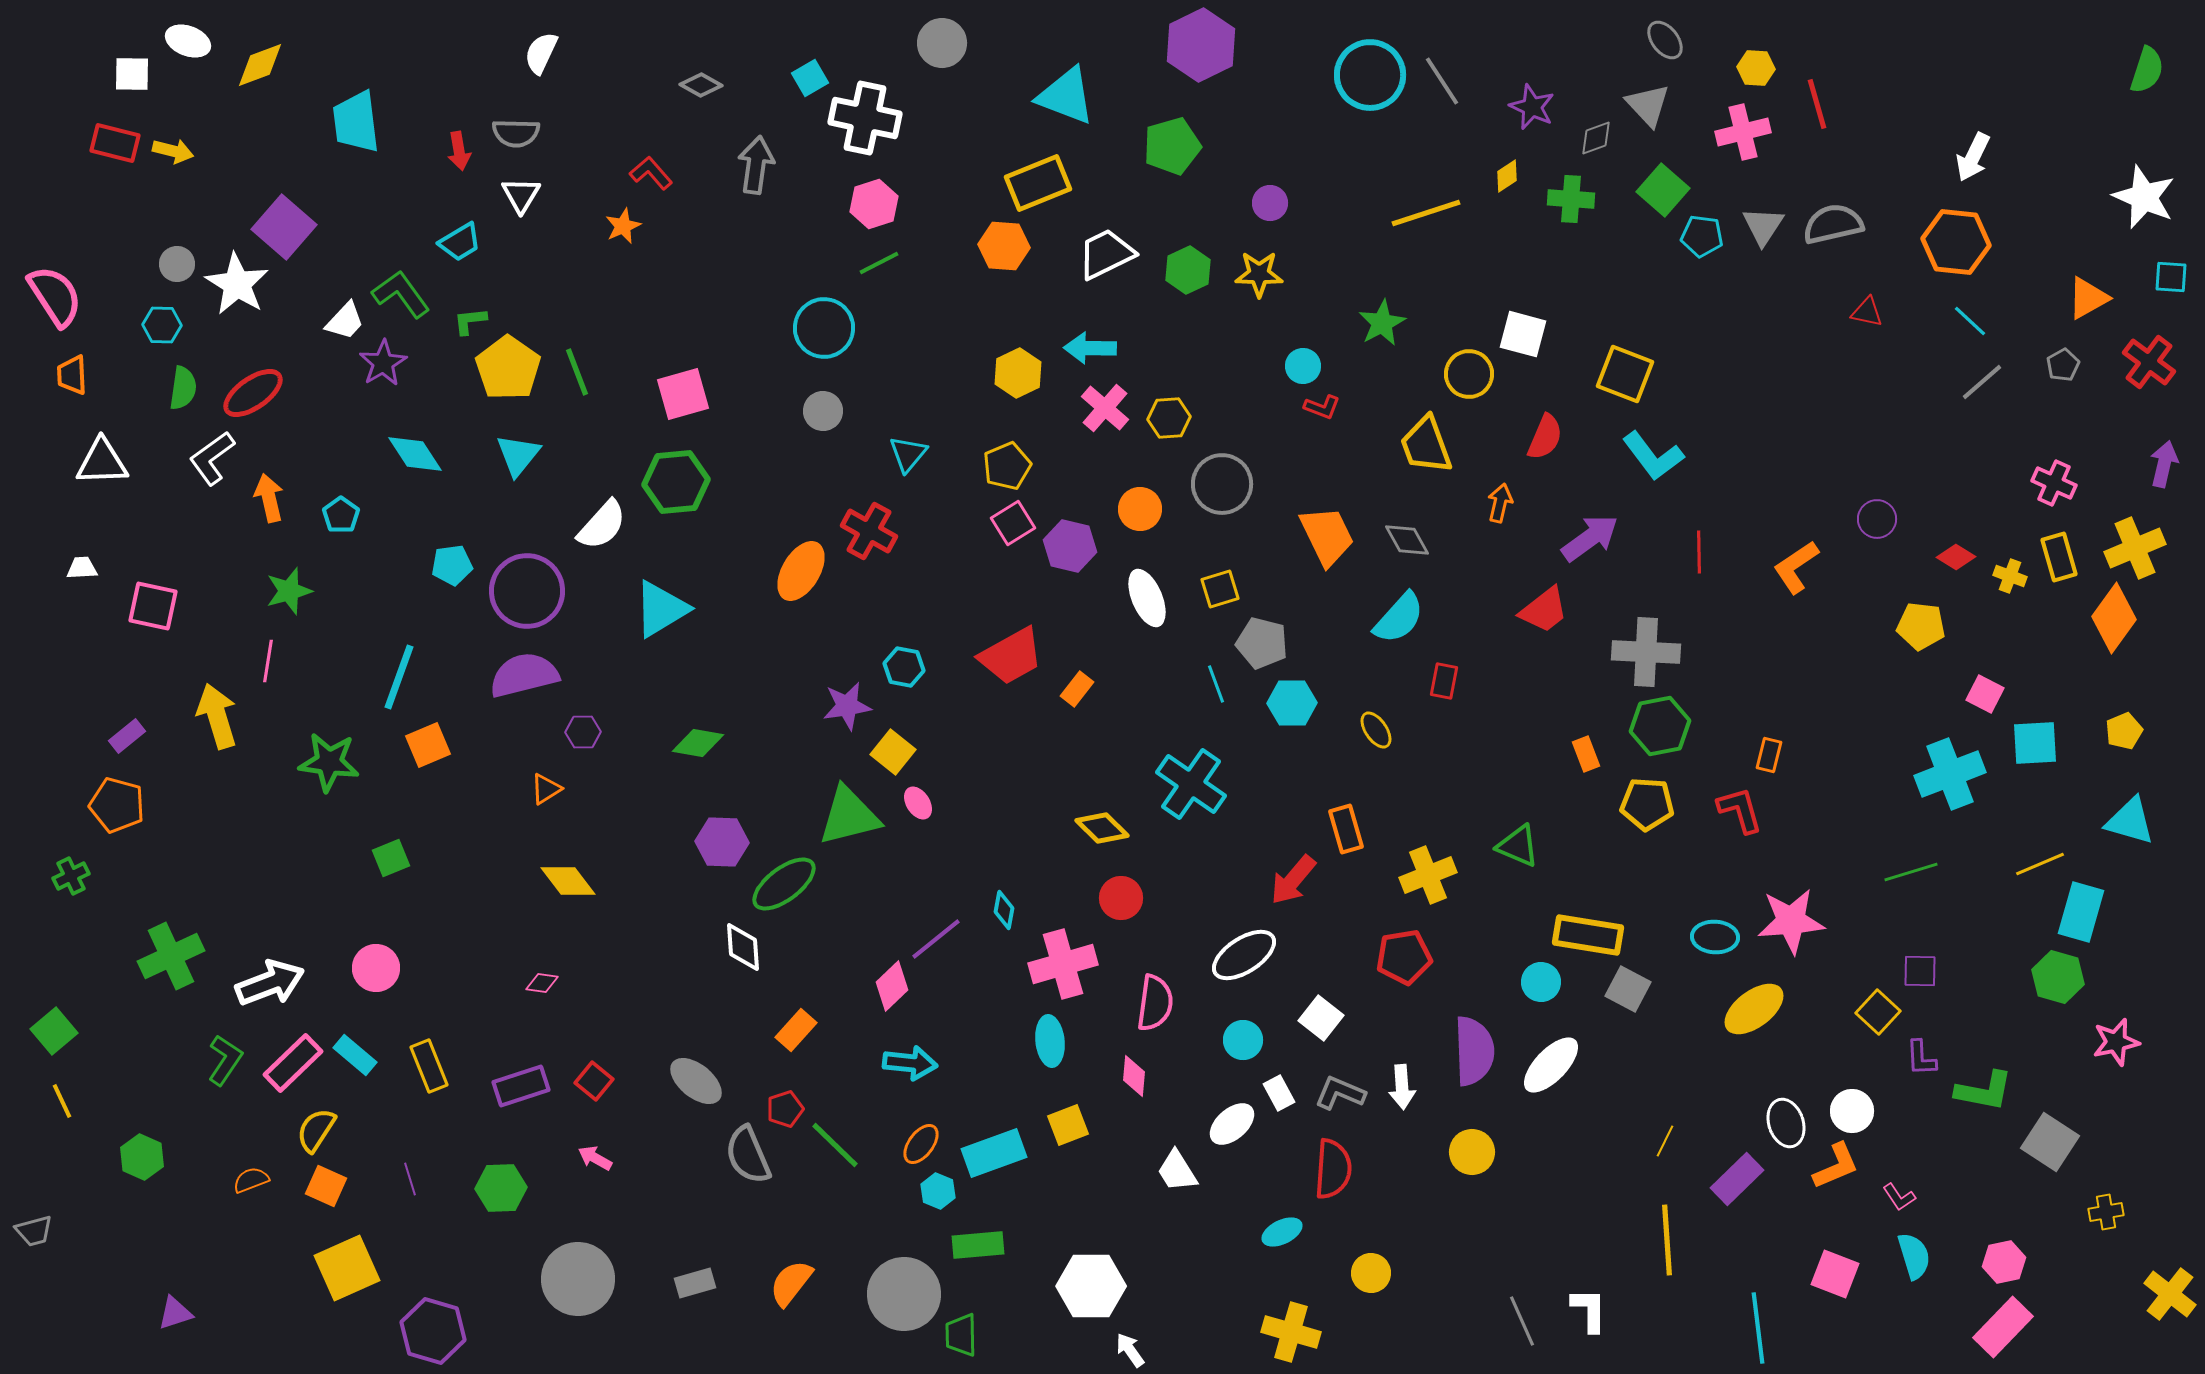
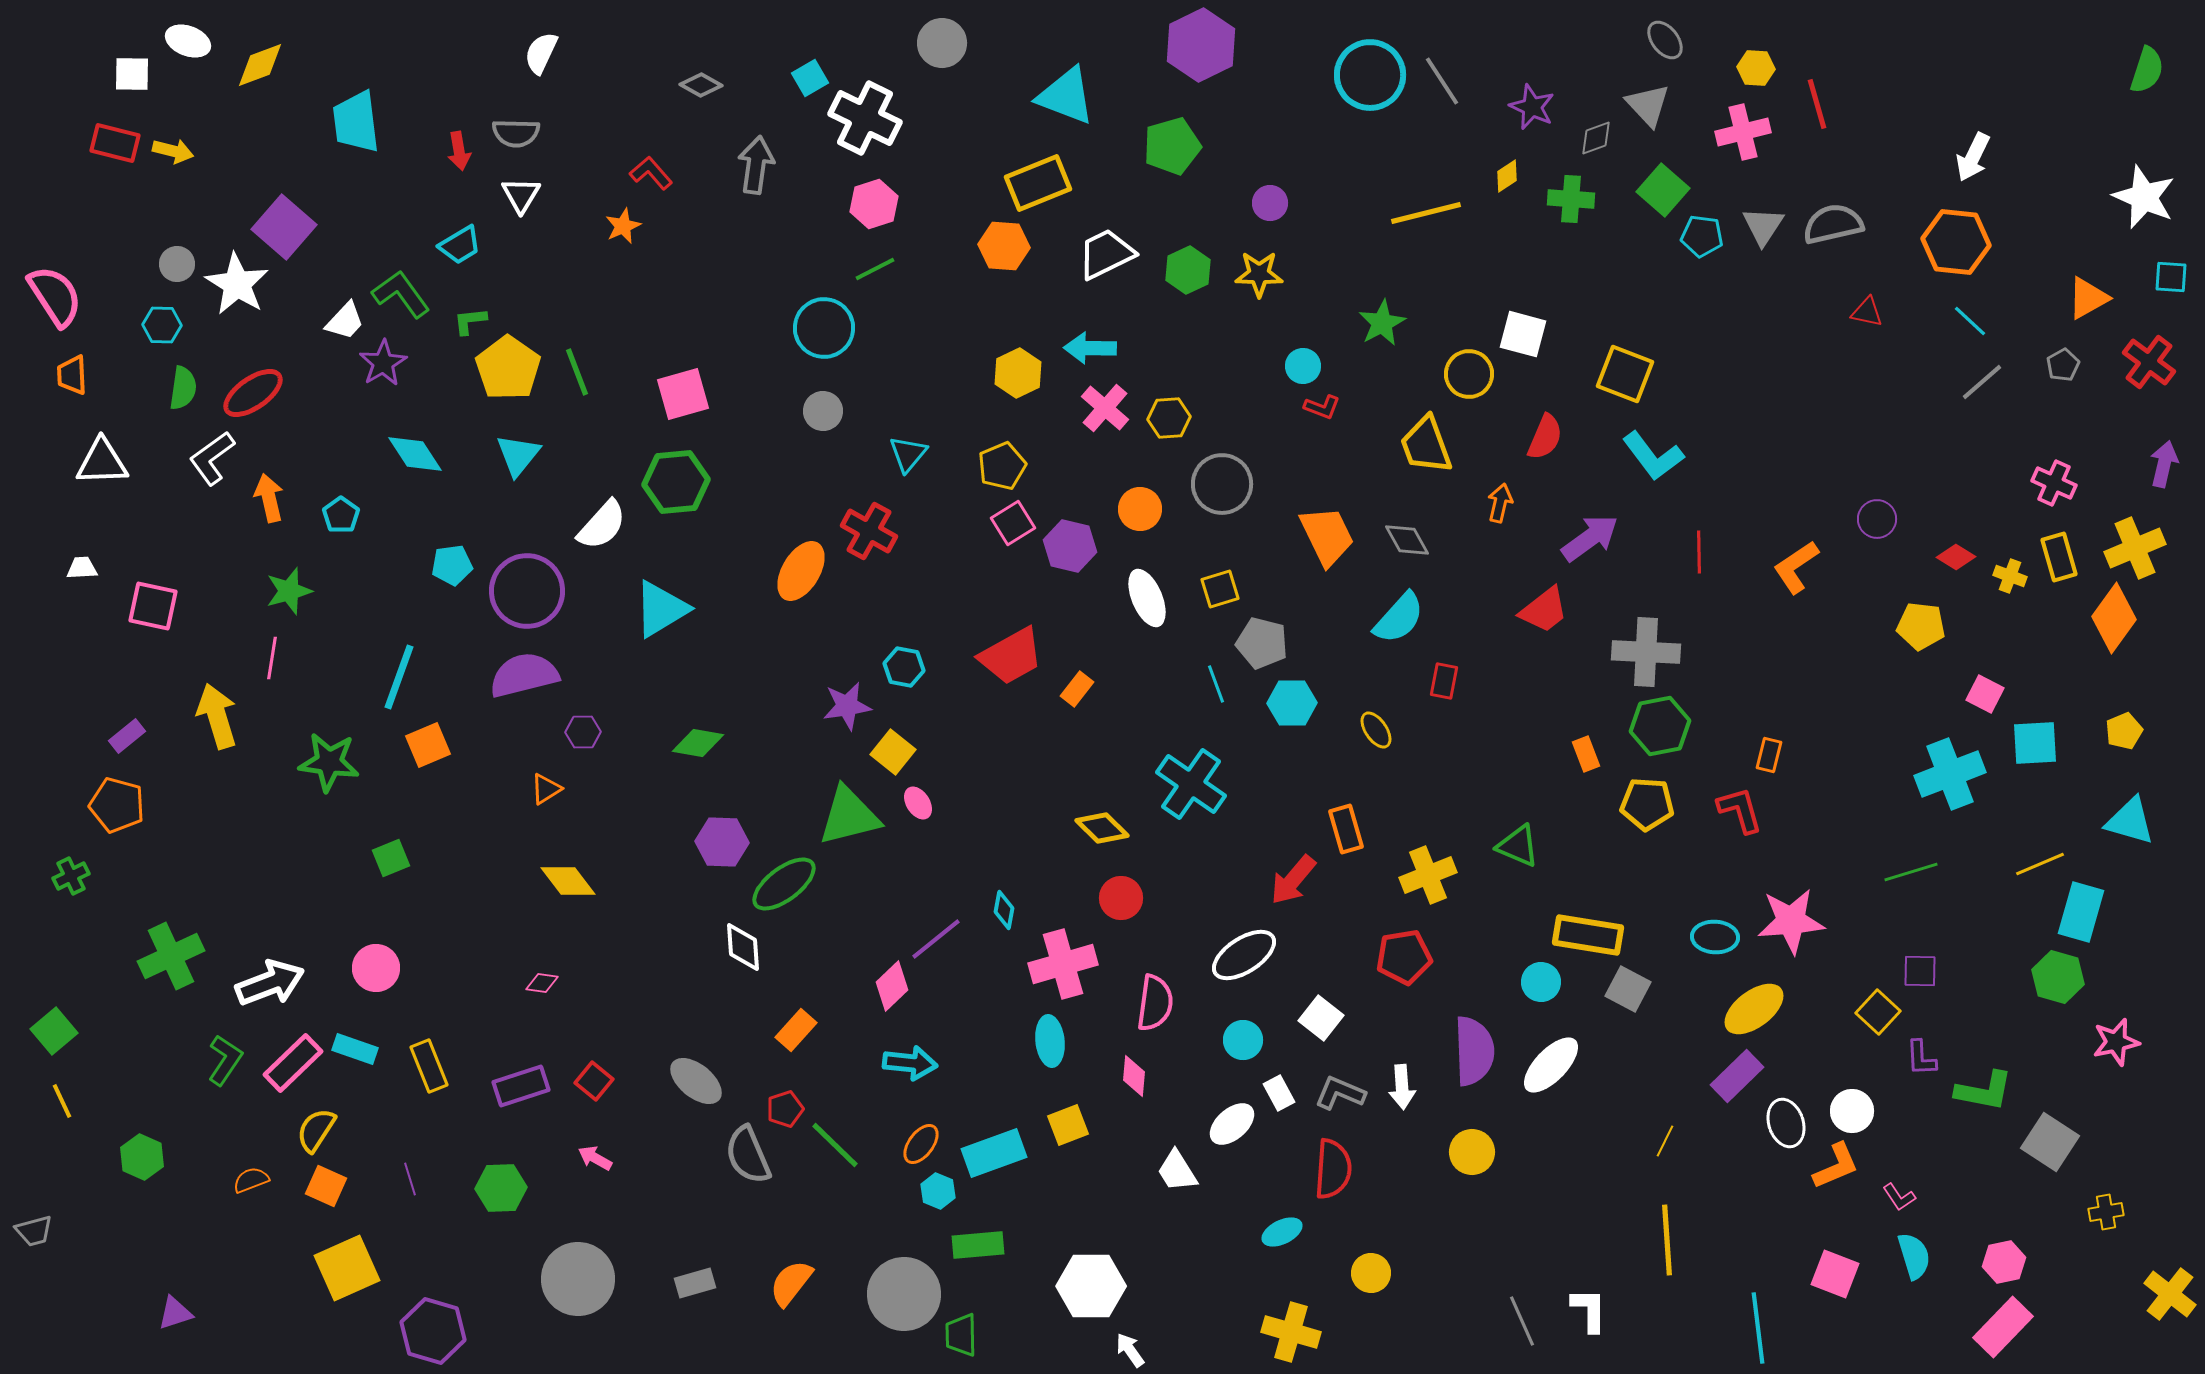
white cross at (865, 118): rotated 14 degrees clockwise
yellow line at (1426, 213): rotated 4 degrees clockwise
cyan trapezoid at (460, 242): moved 3 px down
green line at (879, 263): moved 4 px left, 6 px down
yellow pentagon at (1007, 466): moved 5 px left
pink line at (268, 661): moved 4 px right, 3 px up
cyan rectangle at (355, 1055): moved 6 px up; rotated 21 degrees counterclockwise
purple rectangle at (1737, 1179): moved 103 px up
